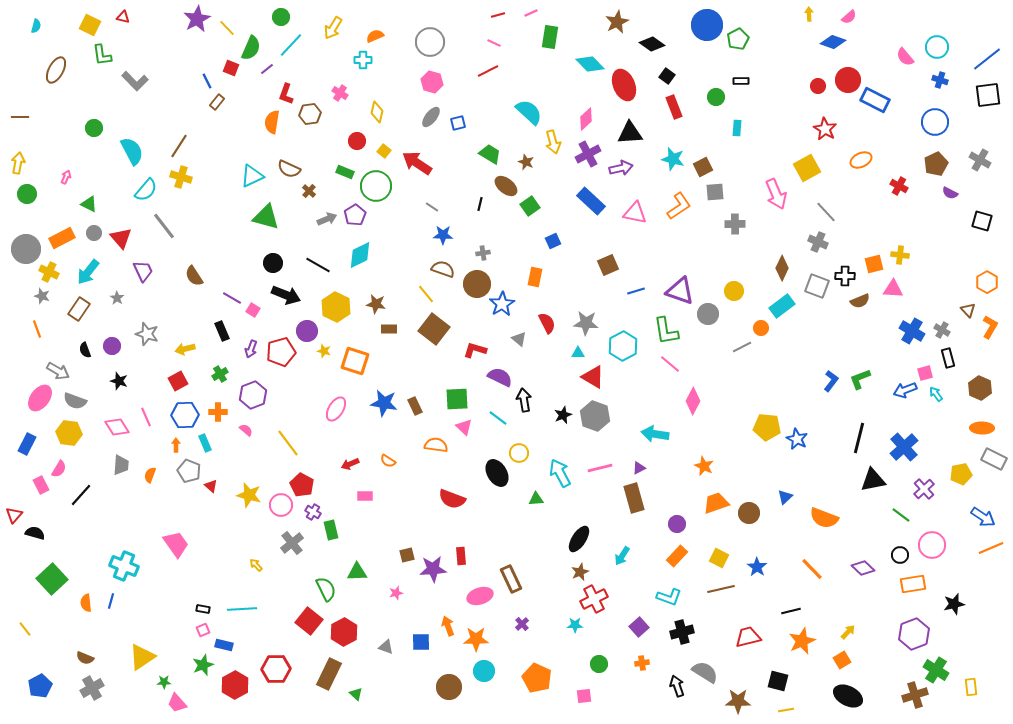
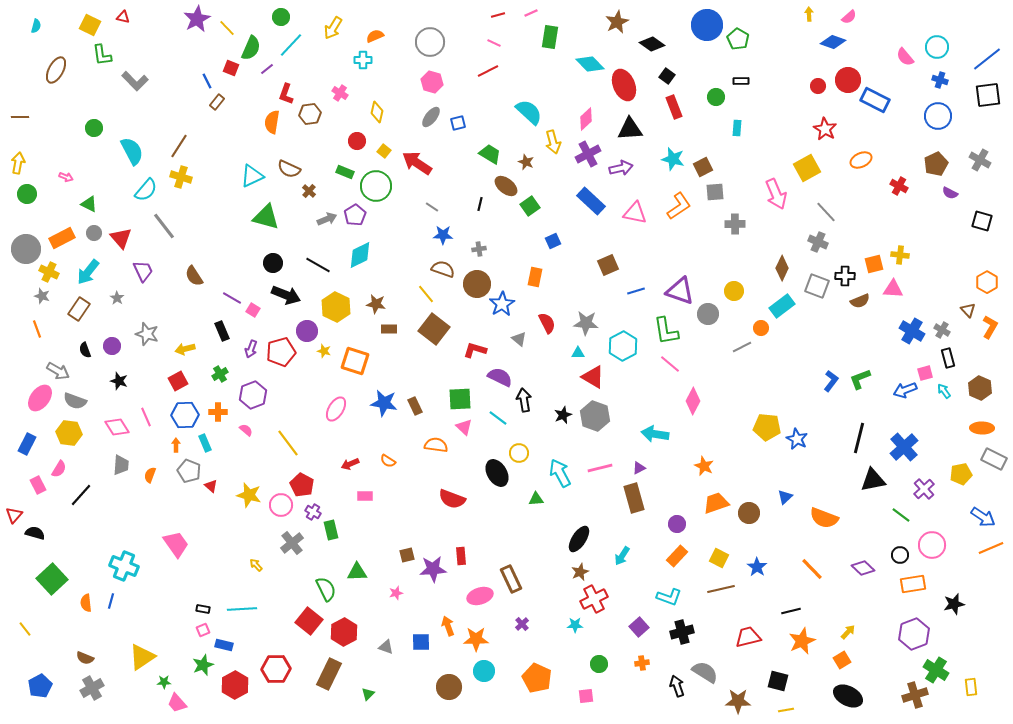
green pentagon at (738, 39): rotated 15 degrees counterclockwise
blue circle at (935, 122): moved 3 px right, 6 px up
black triangle at (630, 133): moved 4 px up
pink arrow at (66, 177): rotated 88 degrees clockwise
gray cross at (483, 253): moved 4 px left, 4 px up
cyan arrow at (936, 394): moved 8 px right, 3 px up
green square at (457, 399): moved 3 px right
pink rectangle at (41, 485): moved 3 px left
green triangle at (356, 694): moved 12 px right; rotated 32 degrees clockwise
pink square at (584, 696): moved 2 px right
